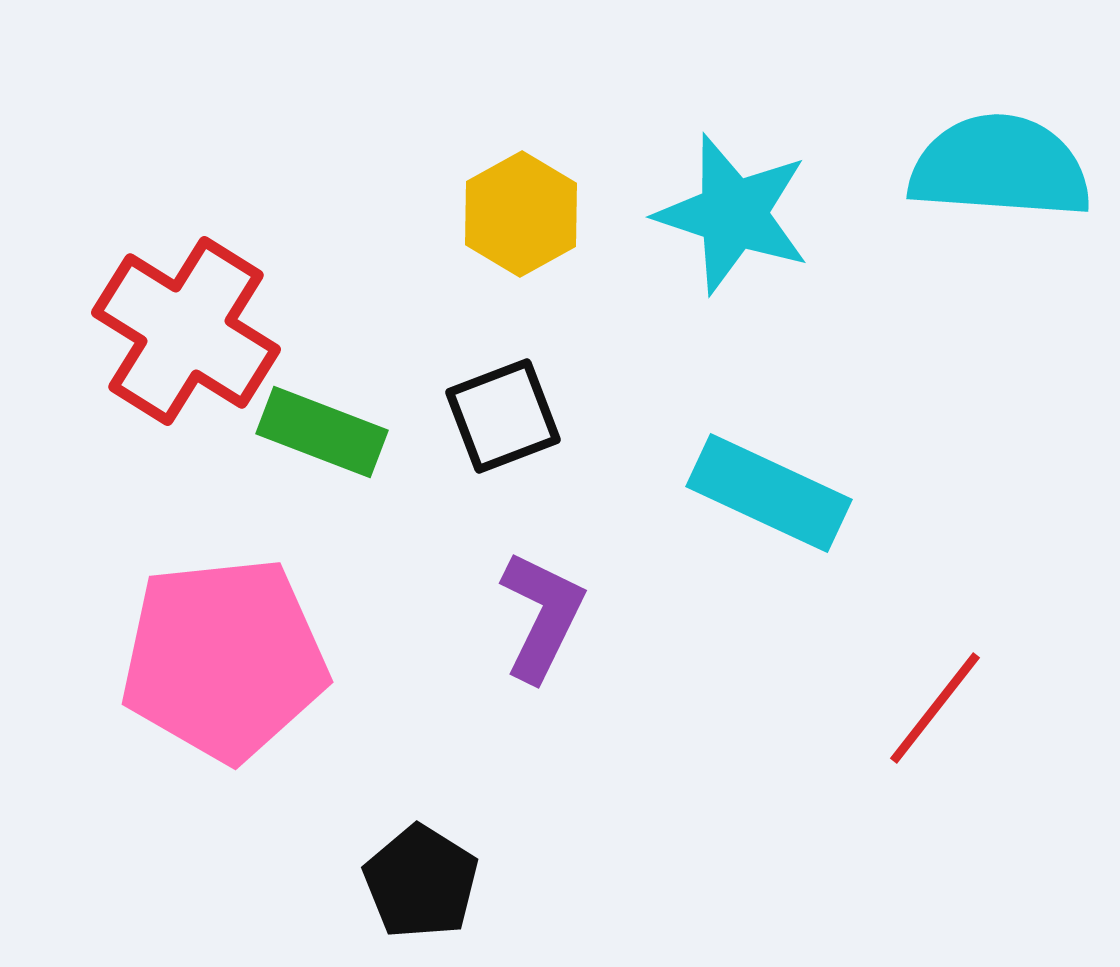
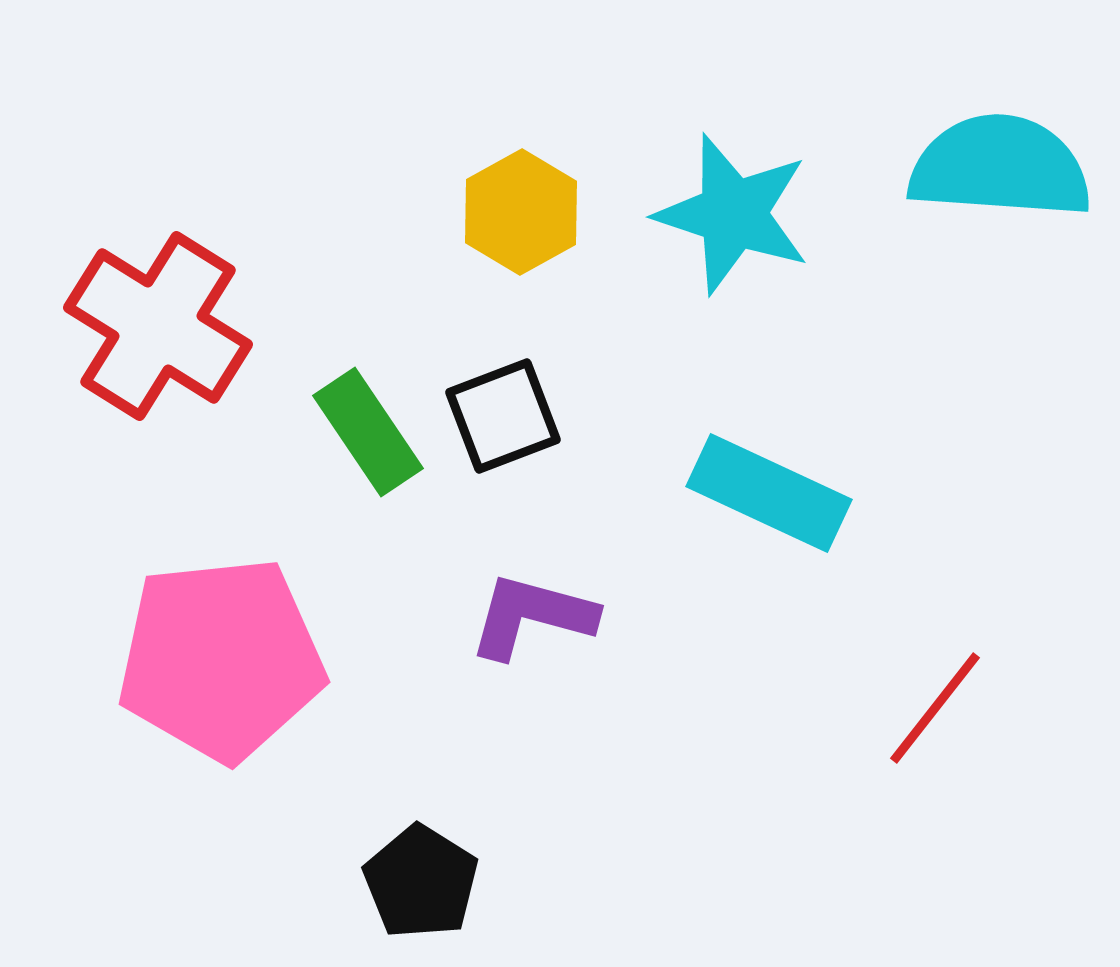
yellow hexagon: moved 2 px up
red cross: moved 28 px left, 5 px up
green rectangle: moved 46 px right; rotated 35 degrees clockwise
purple L-shape: moved 10 px left; rotated 101 degrees counterclockwise
pink pentagon: moved 3 px left
